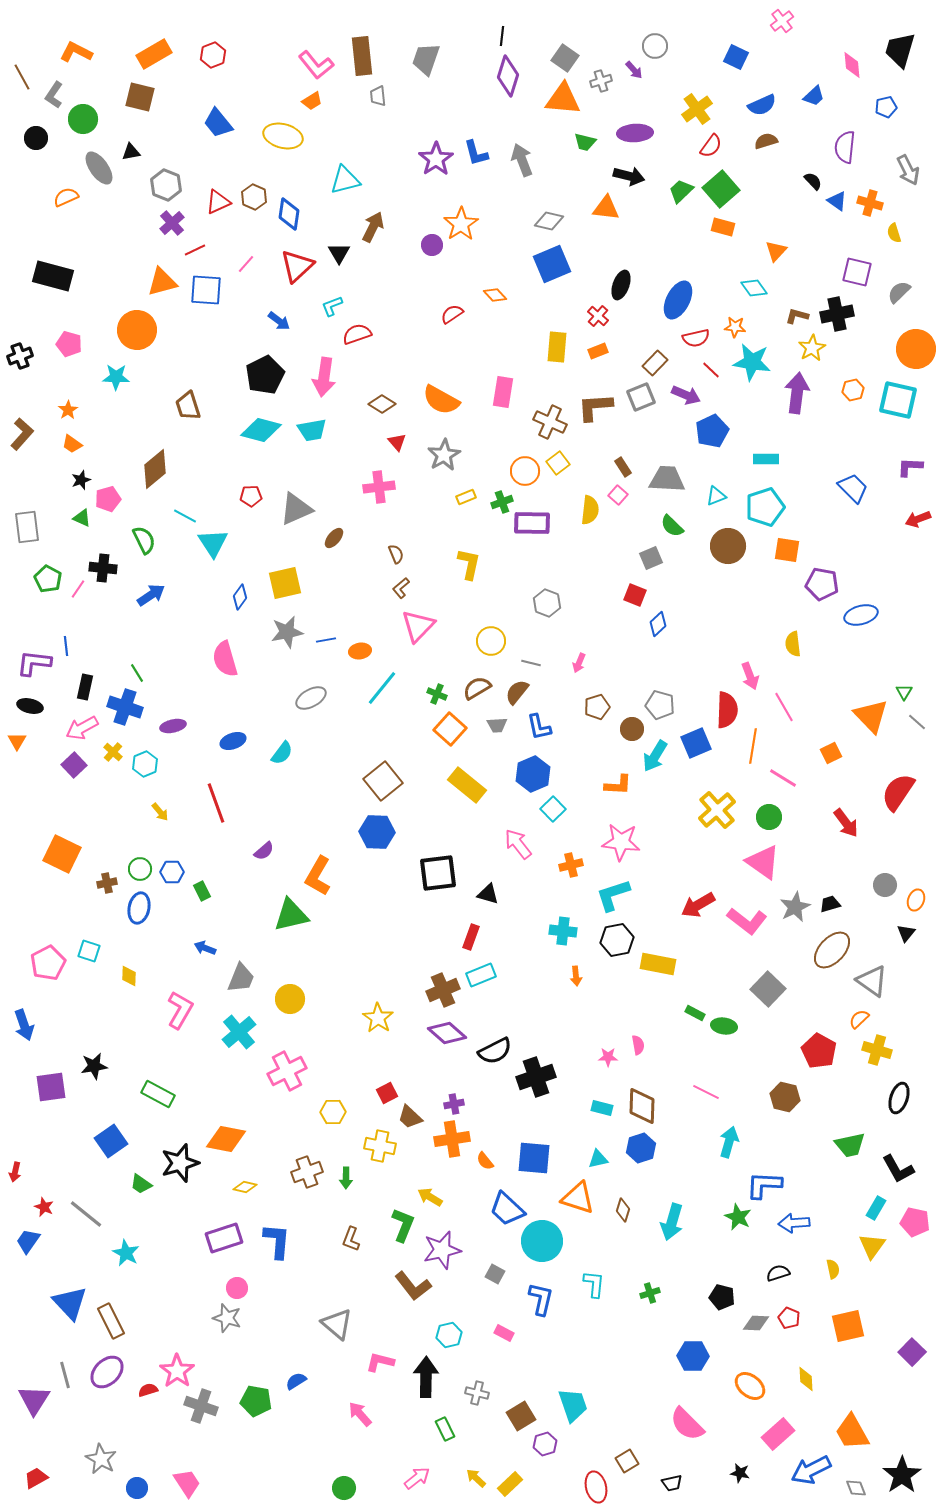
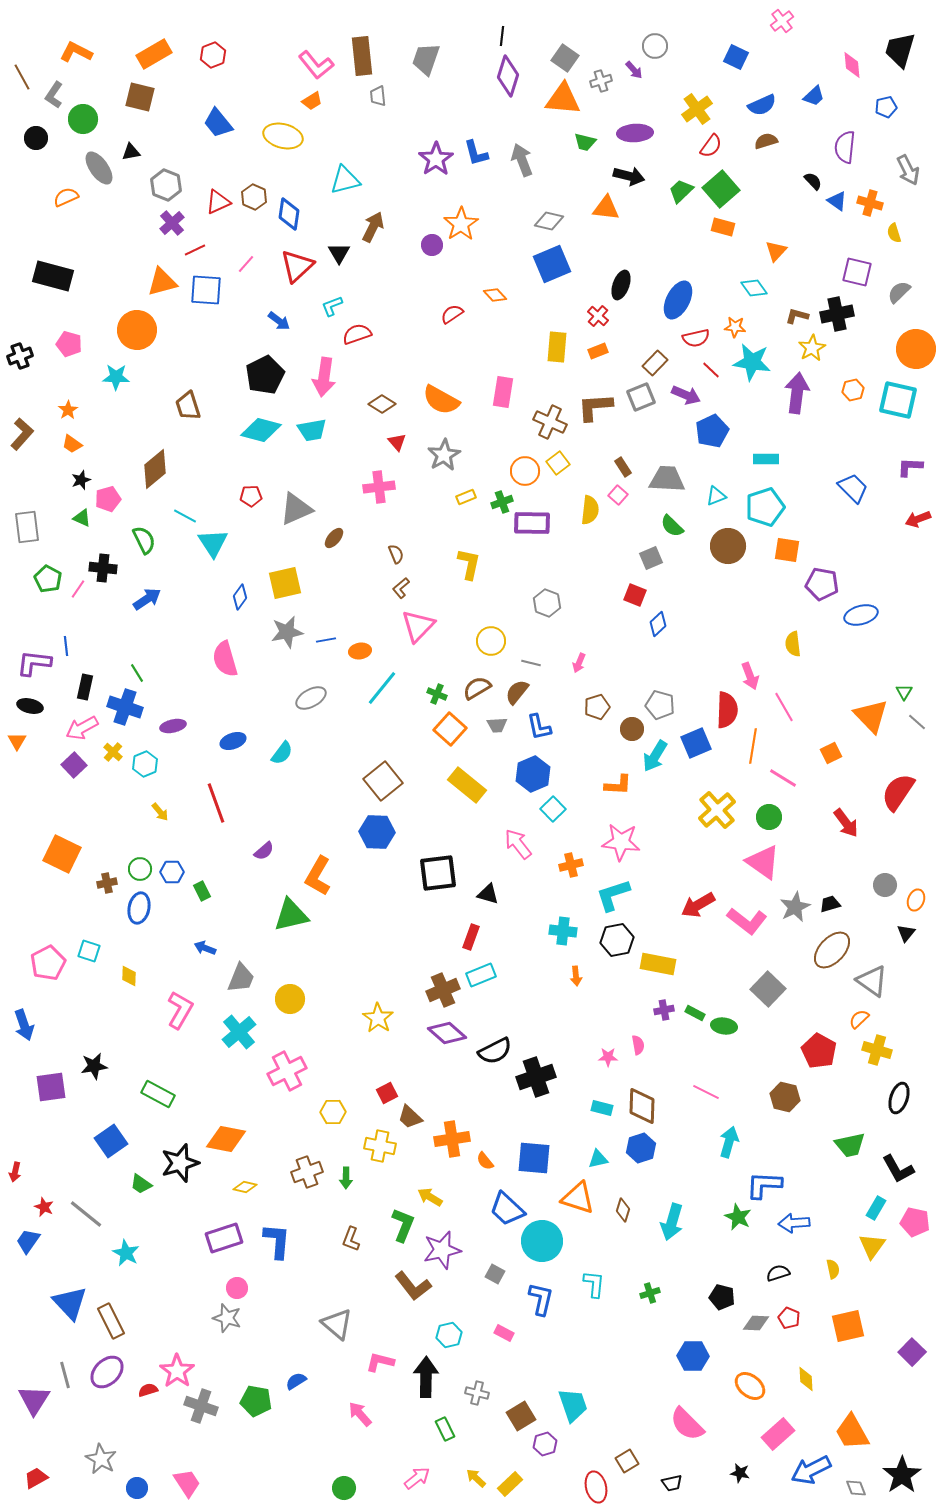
blue arrow at (151, 595): moved 4 px left, 4 px down
purple cross at (454, 1104): moved 210 px right, 94 px up
